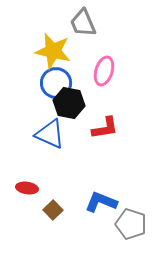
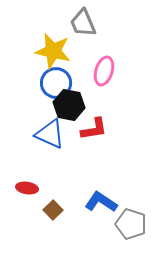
black hexagon: moved 2 px down
red L-shape: moved 11 px left, 1 px down
blue L-shape: rotated 12 degrees clockwise
